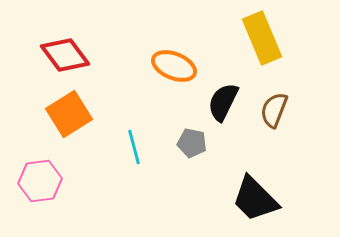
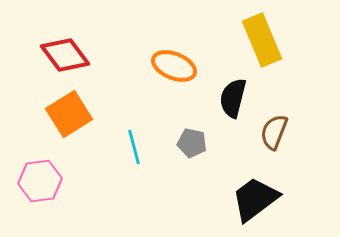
yellow rectangle: moved 2 px down
black semicircle: moved 10 px right, 4 px up; rotated 12 degrees counterclockwise
brown semicircle: moved 22 px down
black trapezoid: rotated 98 degrees clockwise
